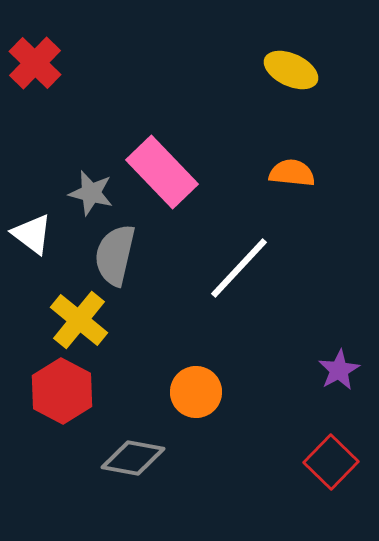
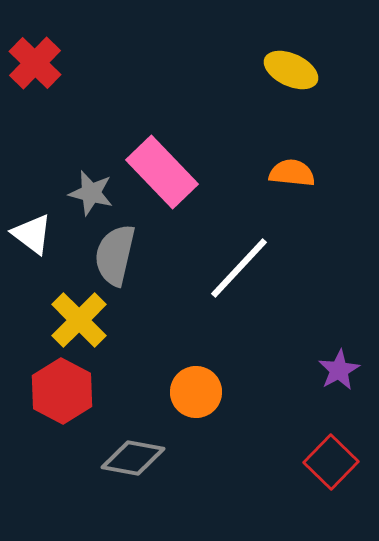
yellow cross: rotated 6 degrees clockwise
